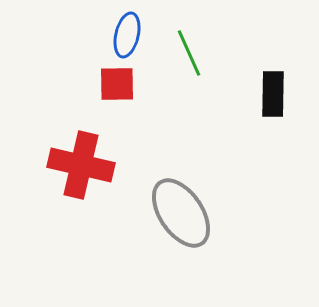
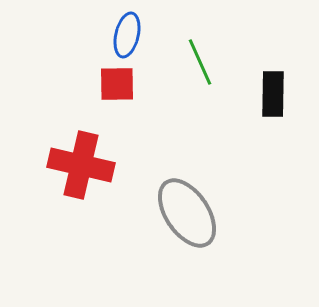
green line: moved 11 px right, 9 px down
gray ellipse: moved 6 px right
